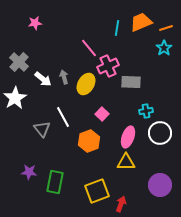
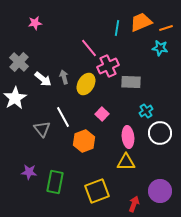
cyan star: moved 4 px left; rotated 28 degrees counterclockwise
cyan cross: rotated 24 degrees counterclockwise
pink ellipse: rotated 25 degrees counterclockwise
orange hexagon: moved 5 px left
purple circle: moved 6 px down
red arrow: moved 13 px right
